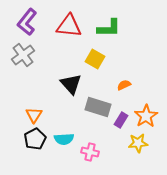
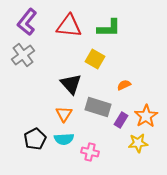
orange triangle: moved 30 px right, 1 px up
